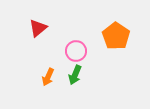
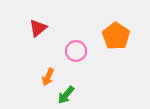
green arrow: moved 9 px left, 20 px down; rotated 18 degrees clockwise
